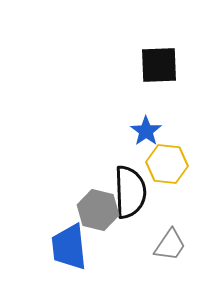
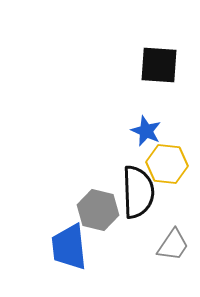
black square: rotated 6 degrees clockwise
blue star: rotated 12 degrees counterclockwise
black semicircle: moved 8 px right
gray trapezoid: moved 3 px right
